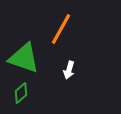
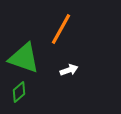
white arrow: rotated 126 degrees counterclockwise
green diamond: moved 2 px left, 1 px up
